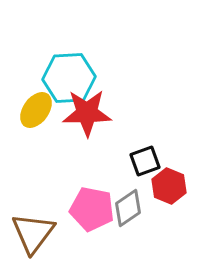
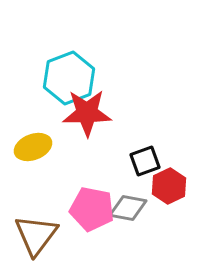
cyan hexagon: rotated 18 degrees counterclockwise
yellow ellipse: moved 3 px left, 37 px down; rotated 33 degrees clockwise
red hexagon: rotated 12 degrees clockwise
gray diamond: rotated 45 degrees clockwise
brown triangle: moved 3 px right, 2 px down
